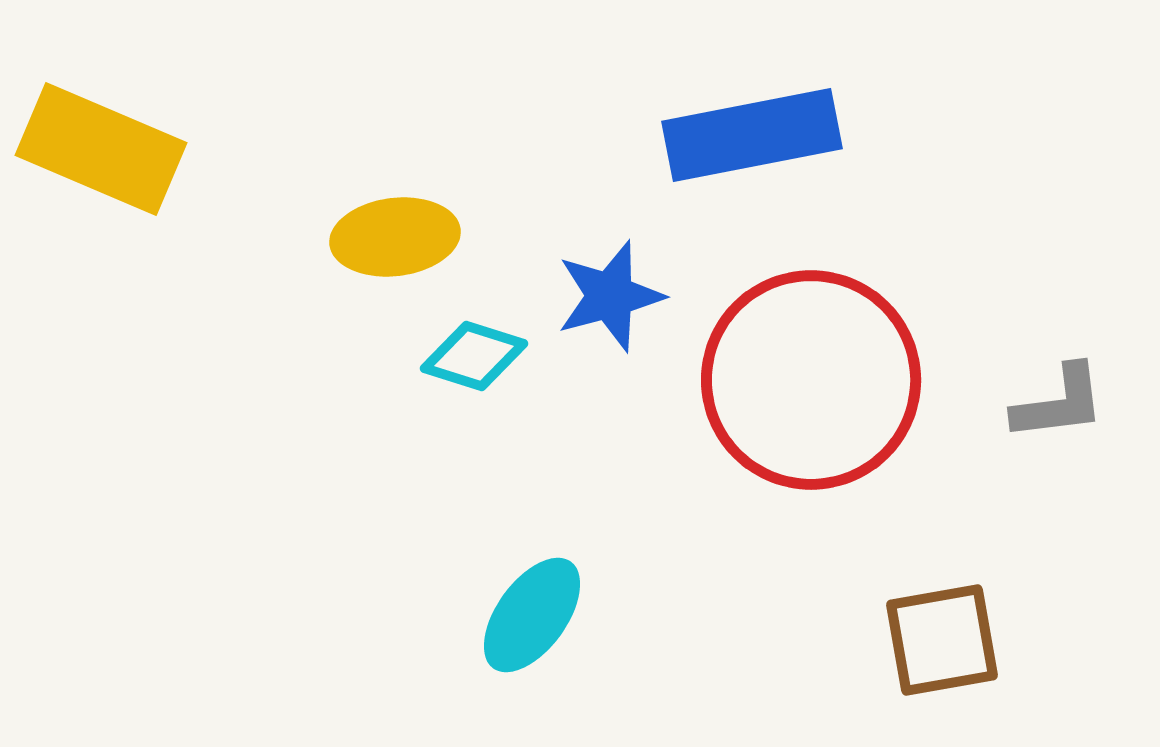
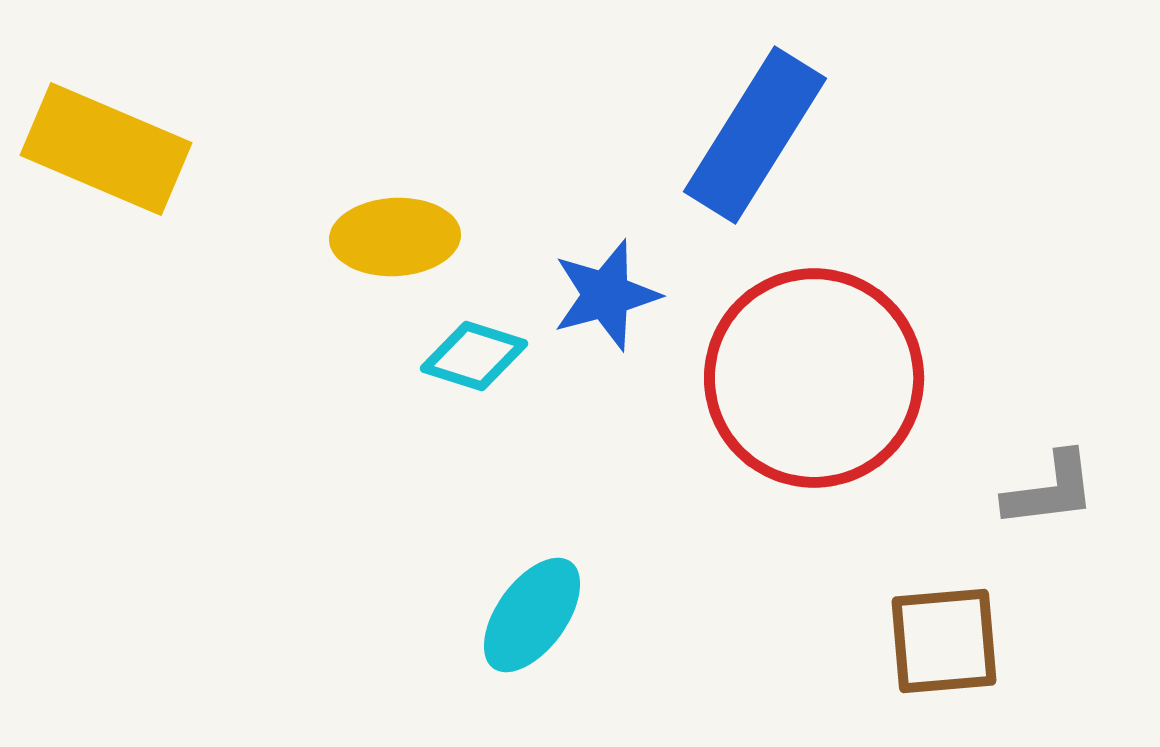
blue rectangle: moved 3 px right; rotated 47 degrees counterclockwise
yellow rectangle: moved 5 px right
yellow ellipse: rotated 4 degrees clockwise
blue star: moved 4 px left, 1 px up
red circle: moved 3 px right, 2 px up
gray L-shape: moved 9 px left, 87 px down
brown square: moved 2 px right, 1 px down; rotated 5 degrees clockwise
